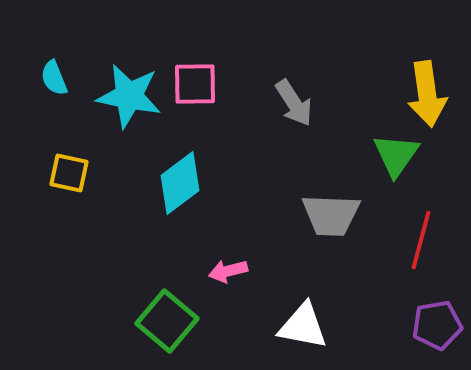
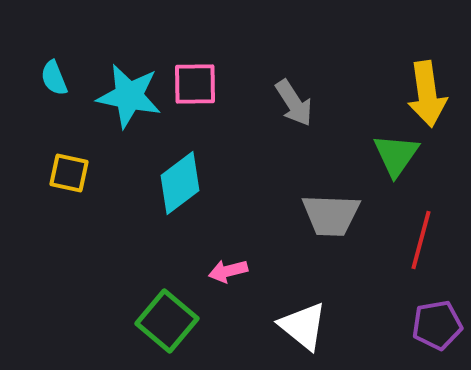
white triangle: rotated 28 degrees clockwise
